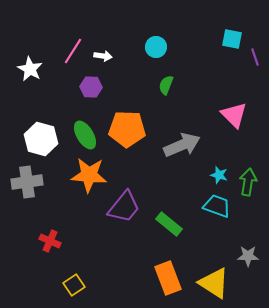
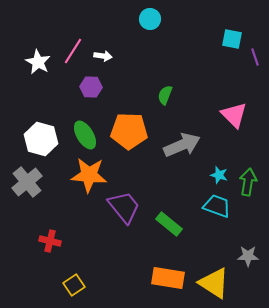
cyan circle: moved 6 px left, 28 px up
white star: moved 8 px right, 7 px up
green semicircle: moved 1 px left, 10 px down
orange pentagon: moved 2 px right, 2 px down
gray cross: rotated 32 degrees counterclockwise
purple trapezoid: rotated 78 degrees counterclockwise
red cross: rotated 10 degrees counterclockwise
orange rectangle: rotated 60 degrees counterclockwise
